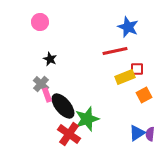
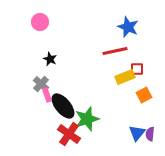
blue triangle: rotated 18 degrees counterclockwise
